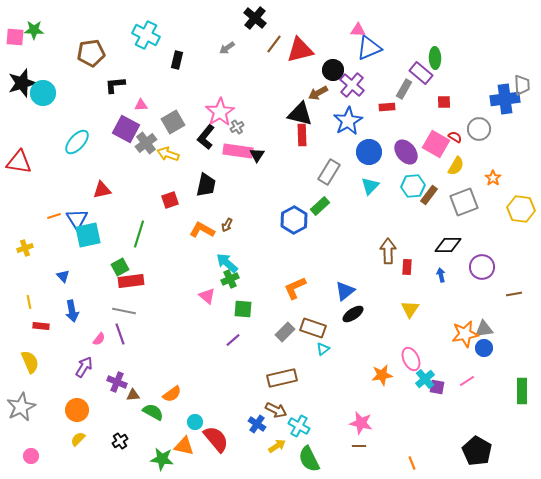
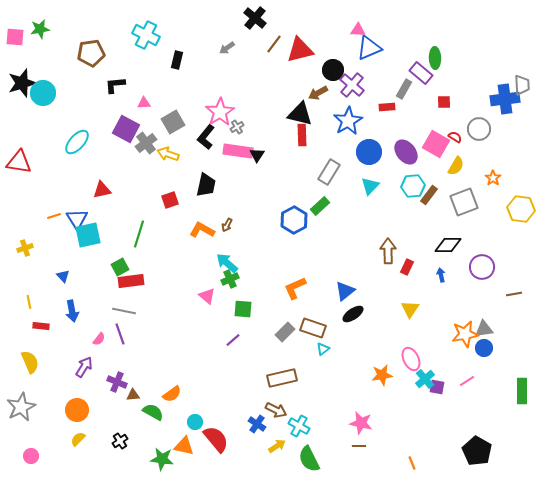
green star at (34, 30): moved 6 px right, 1 px up; rotated 12 degrees counterclockwise
pink triangle at (141, 105): moved 3 px right, 2 px up
red rectangle at (407, 267): rotated 21 degrees clockwise
